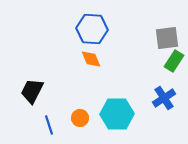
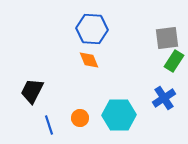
orange diamond: moved 2 px left, 1 px down
cyan hexagon: moved 2 px right, 1 px down
